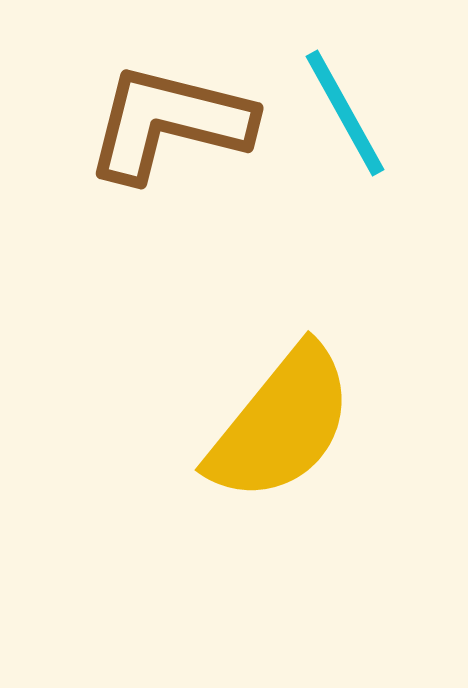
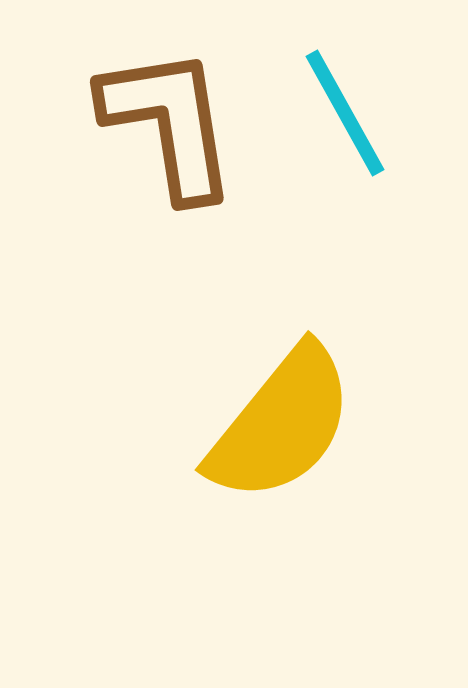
brown L-shape: rotated 67 degrees clockwise
